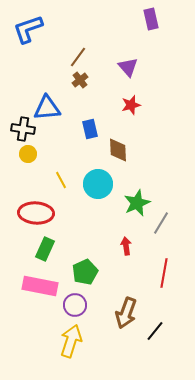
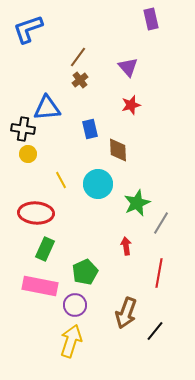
red line: moved 5 px left
